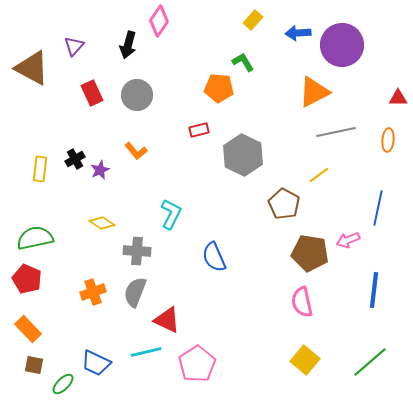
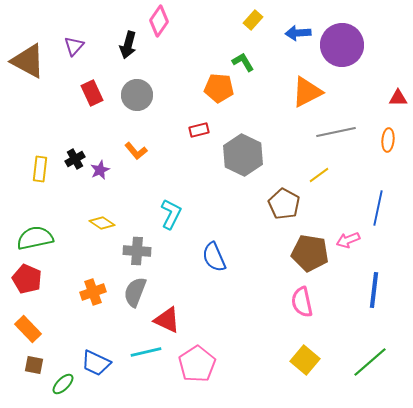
brown triangle at (32, 68): moved 4 px left, 7 px up
orange triangle at (314, 92): moved 7 px left
